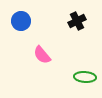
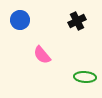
blue circle: moved 1 px left, 1 px up
